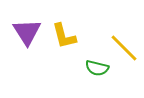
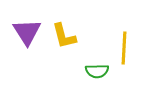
yellow line: rotated 48 degrees clockwise
green semicircle: moved 3 px down; rotated 15 degrees counterclockwise
